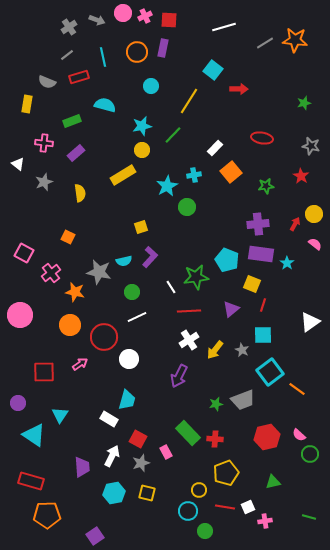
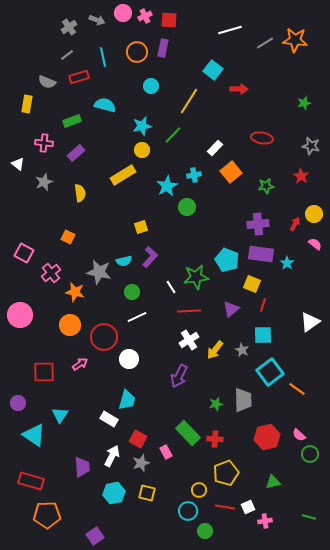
white line at (224, 27): moved 6 px right, 3 px down
gray trapezoid at (243, 400): rotated 70 degrees counterclockwise
